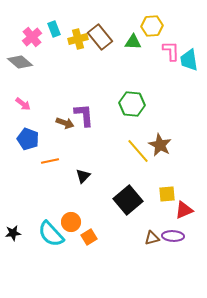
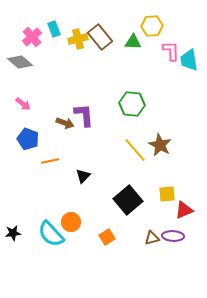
yellow line: moved 3 px left, 1 px up
orange square: moved 18 px right
